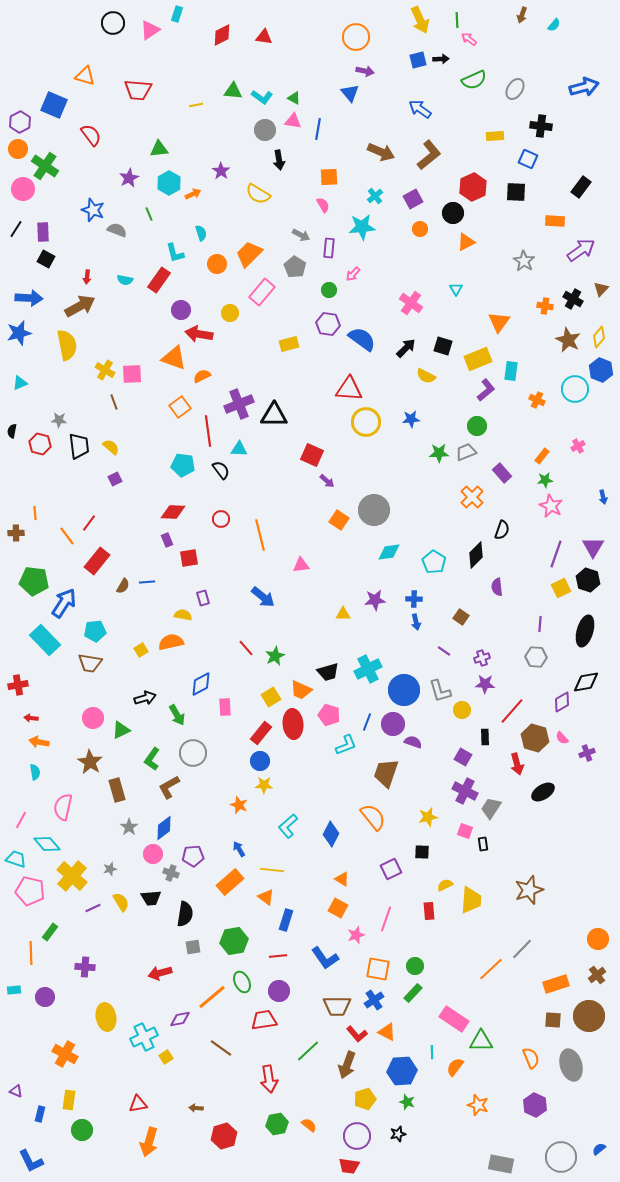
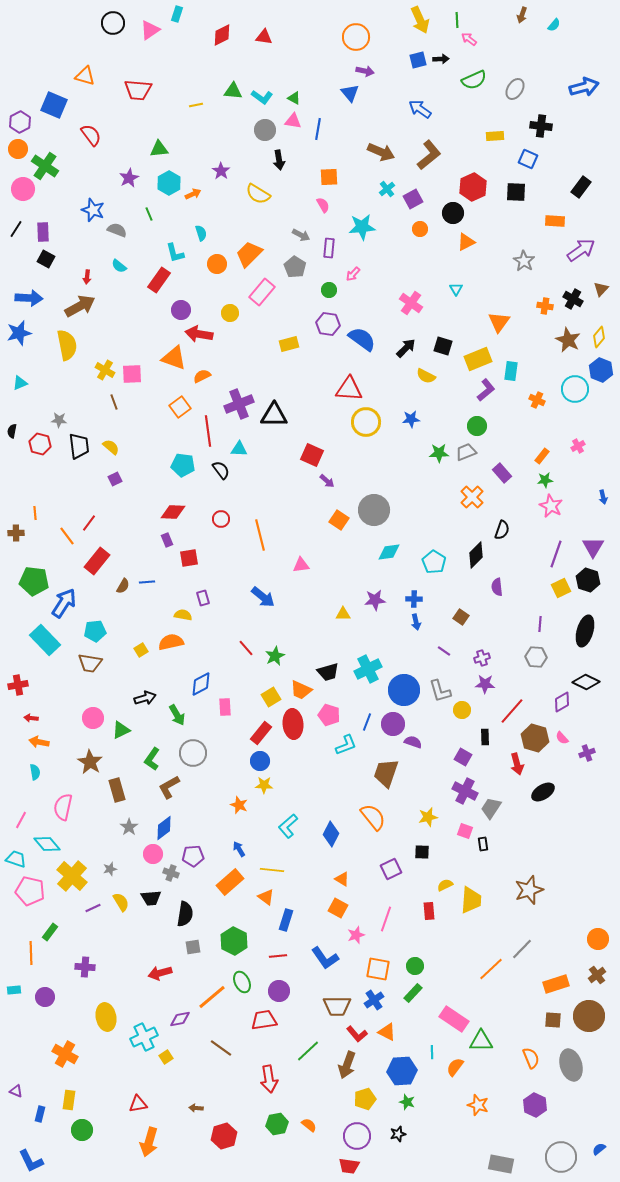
cyan cross at (375, 196): moved 12 px right, 7 px up
cyan semicircle at (125, 280): moved 6 px left, 14 px up; rotated 28 degrees clockwise
black diamond at (586, 682): rotated 36 degrees clockwise
green hexagon at (234, 941): rotated 24 degrees counterclockwise
